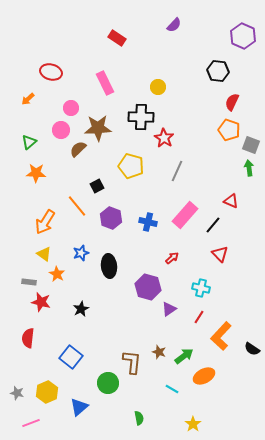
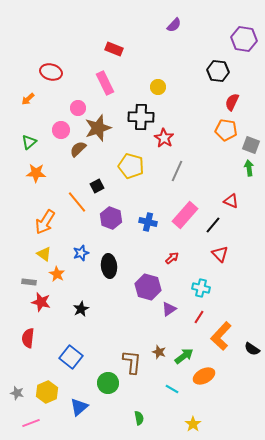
purple hexagon at (243, 36): moved 1 px right, 3 px down; rotated 15 degrees counterclockwise
red rectangle at (117, 38): moved 3 px left, 11 px down; rotated 12 degrees counterclockwise
pink circle at (71, 108): moved 7 px right
brown star at (98, 128): rotated 16 degrees counterclockwise
orange pentagon at (229, 130): moved 3 px left; rotated 10 degrees counterclockwise
orange line at (77, 206): moved 4 px up
